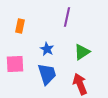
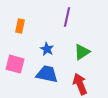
pink square: rotated 18 degrees clockwise
blue trapezoid: rotated 60 degrees counterclockwise
